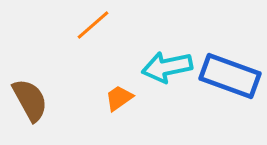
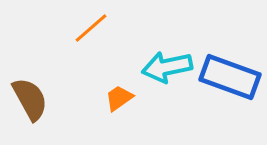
orange line: moved 2 px left, 3 px down
blue rectangle: moved 1 px down
brown semicircle: moved 1 px up
